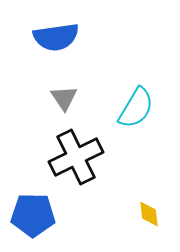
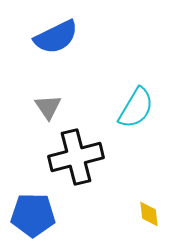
blue semicircle: rotated 18 degrees counterclockwise
gray triangle: moved 16 px left, 9 px down
black cross: rotated 12 degrees clockwise
